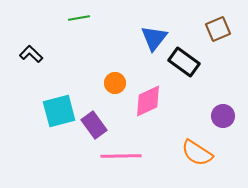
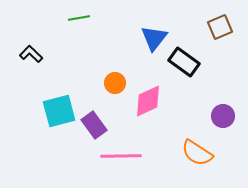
brown square: moved 2 px right, 2 px up
